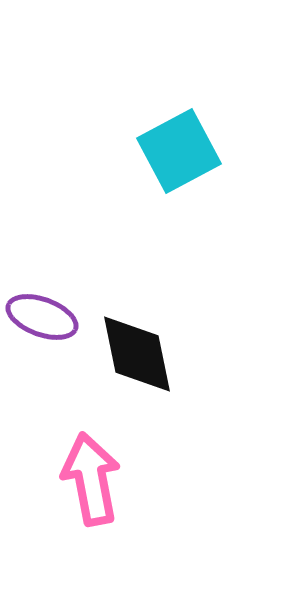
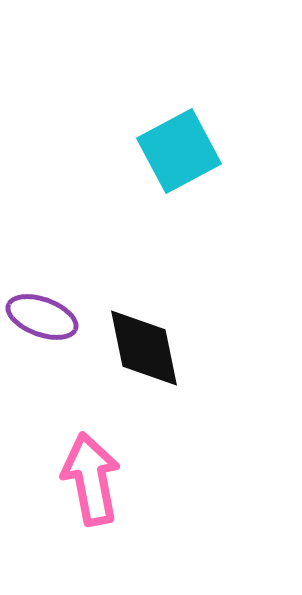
black diamond: moved 7 px right, 6 px up
